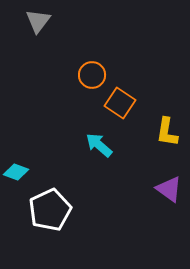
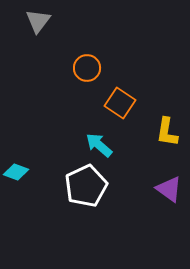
orange circle: moved 5 px left, 7 px up
white pentagon: moved 36 px right, 24 px up
